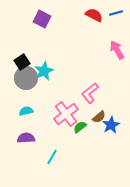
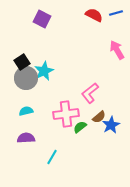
pink cross: rotated 30 degrees clockwise
